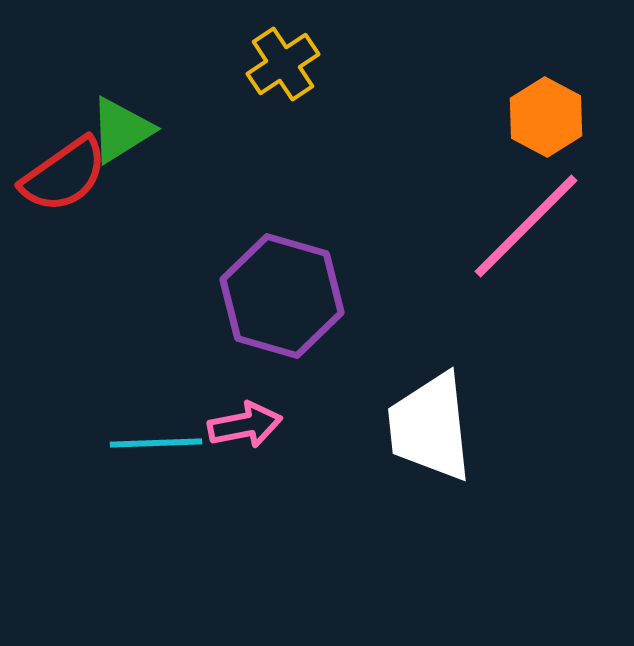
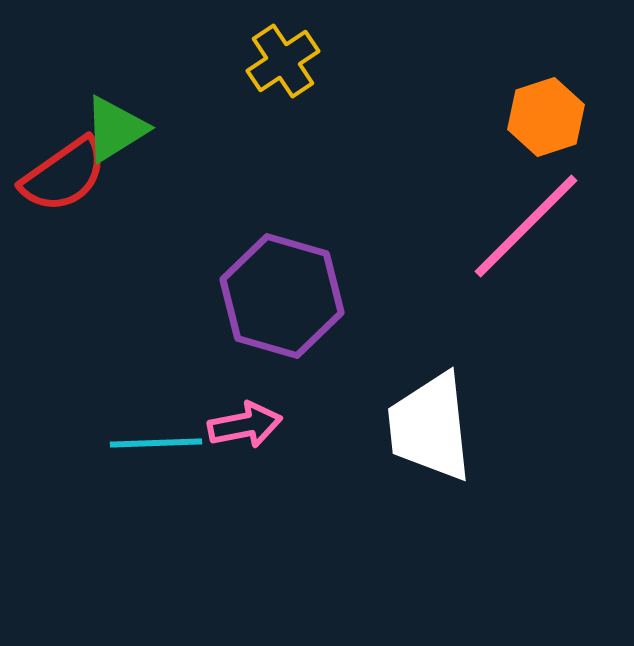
yellow cross: moved 3 px up
orange hexagon: rotated 14 degrees clockwise
green triangle: moved 6 px left, 1 px up
